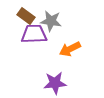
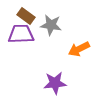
gray star: moved 4 px down
purple trapezoid: moved 13 px left
orange arrow: moved 9 px right
